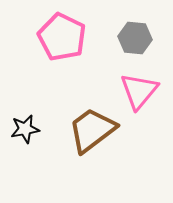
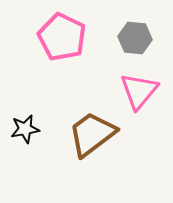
brown trapezoid: moved 4 px down
